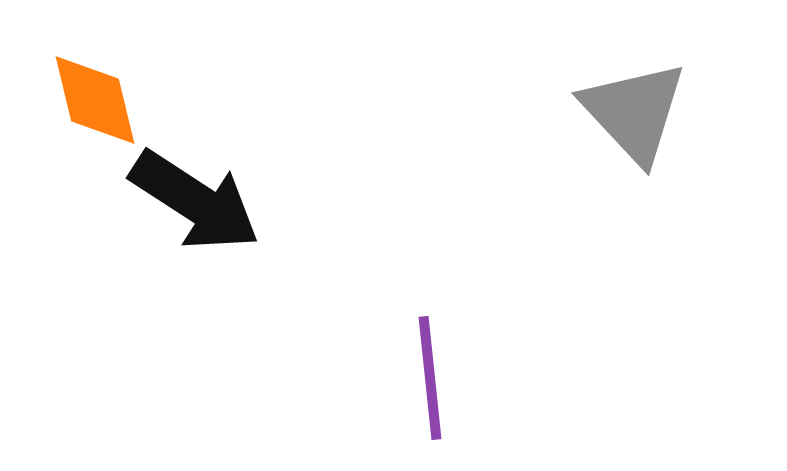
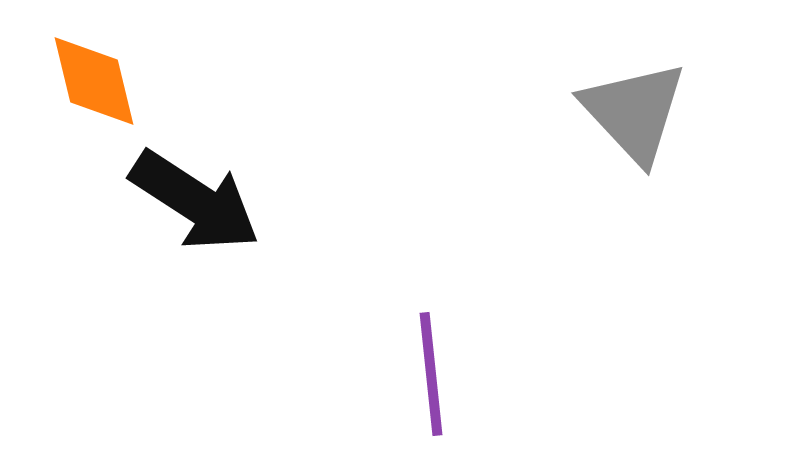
orange diamond: moved 1 px left, 19 px up
purple line: moved 1 px right, 4 px up
